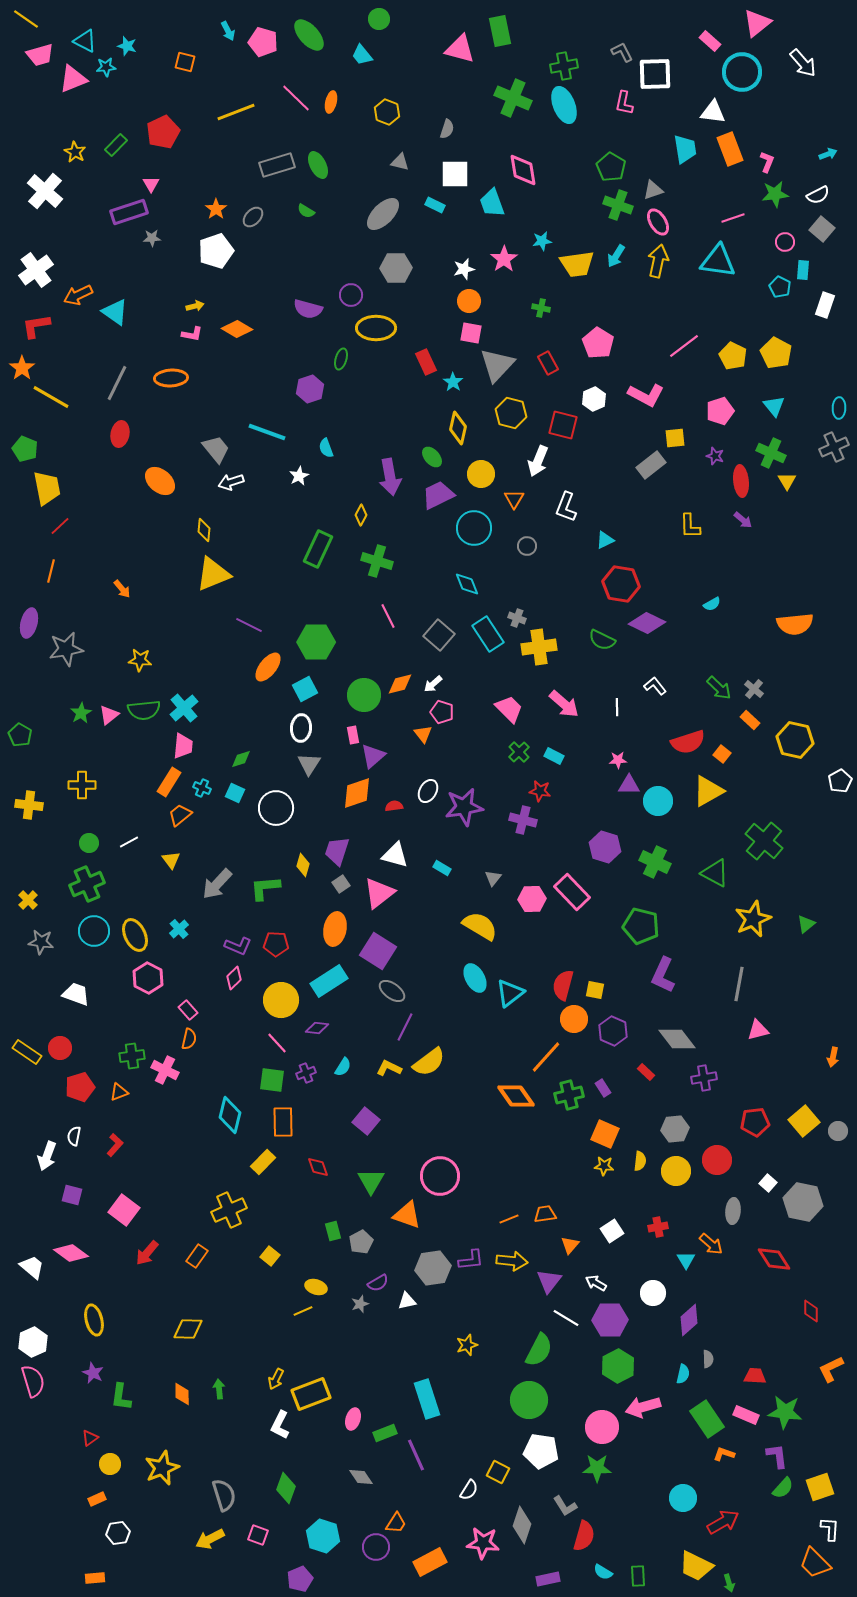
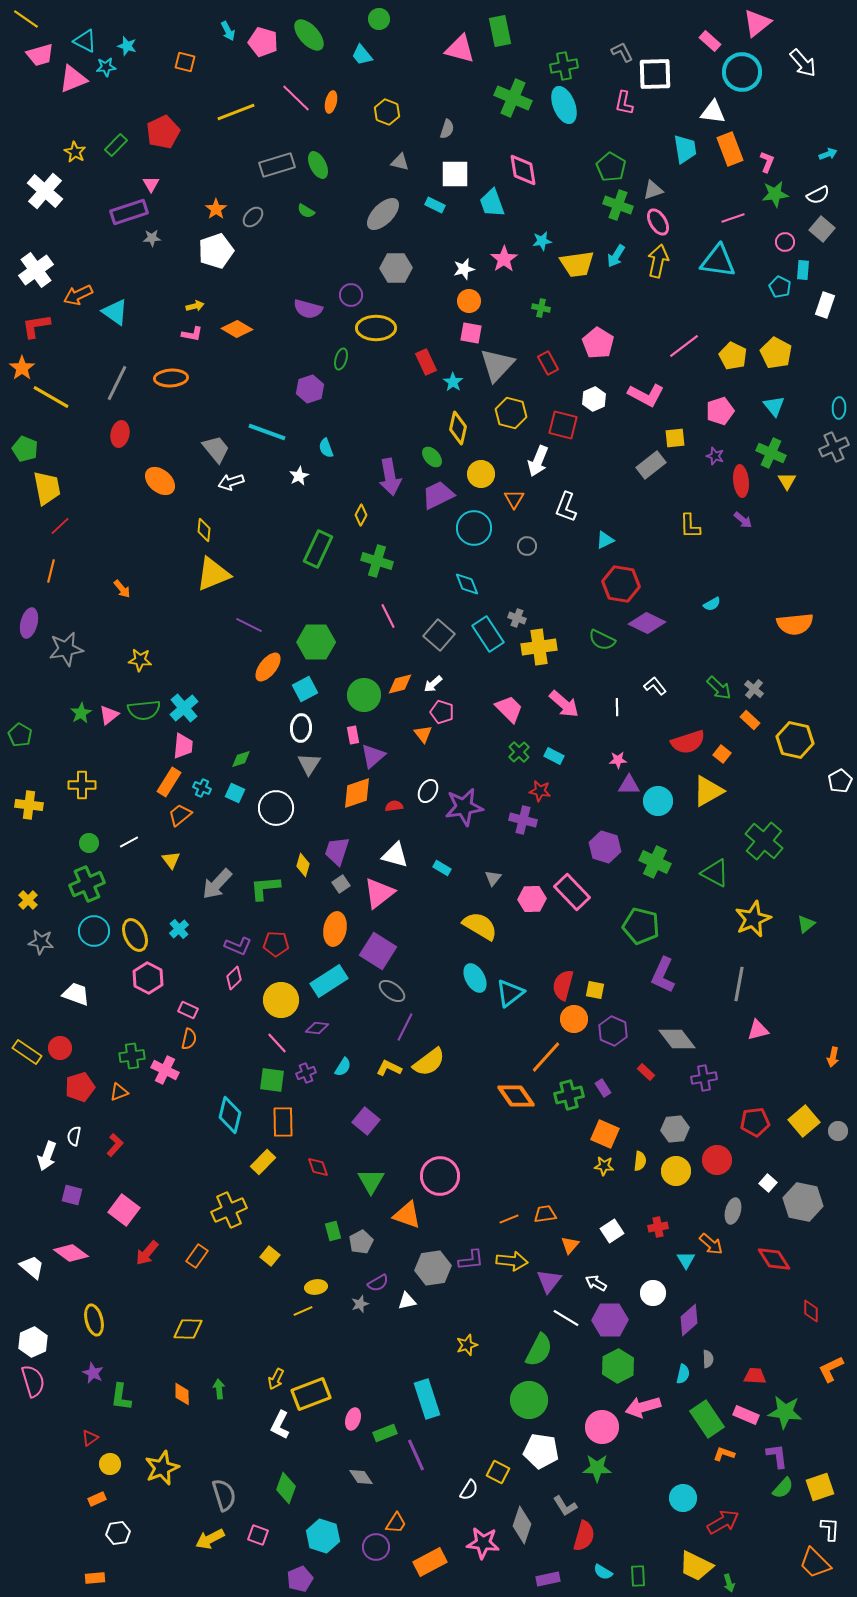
pink rectangle at (188, 1010): rotated 24 degrees counterclockwise
gray ellipse at (733, 1211): rotated 10 degrees clockwise
yellow ellipse at (316, 1287): rotated 25 degrees counterclockwise
